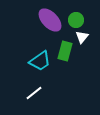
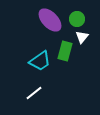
green circle: moved 1 px right, 1 px up
